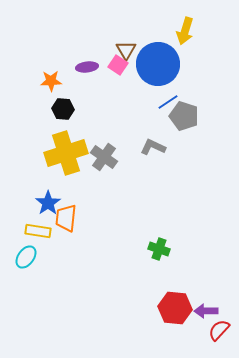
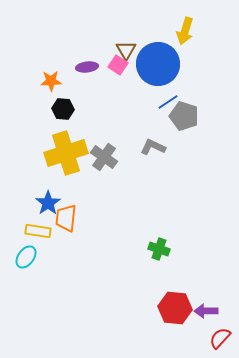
red semicircle: moved 1 px right, 8 px down
